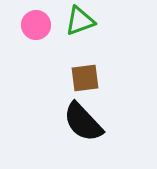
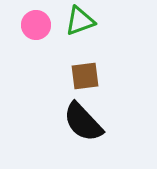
brown square: moved 2 px up
